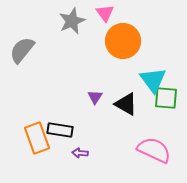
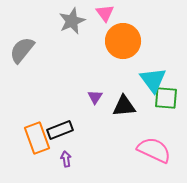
black triangle: moved 2 px left, 2 px down; rotated 35 degrees counterclockwise
black rectangle: rotated 30 degrees counterclockwise
purple arrow: moved 14 px left, 6 px down; rotated 77 degrees clockwise
